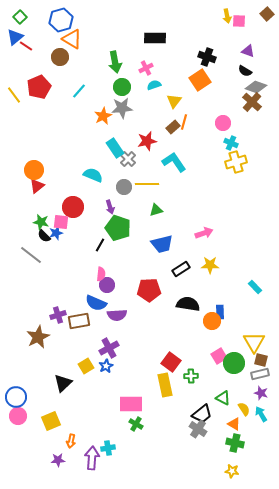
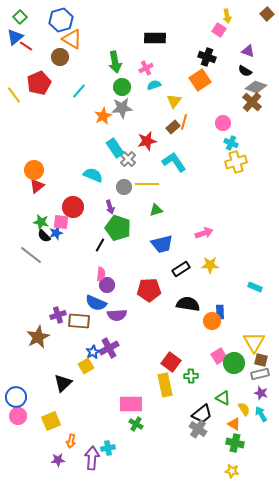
pink square at (239, 21): moved 20 px left, 9 px down; rotated 32 degrees clockwise
red pentagon at (39, 87): moved 4 px up
cyan rectangle at (255, 287): rotated 24 degrees counterclockwise
brown rectangle at (79, 321): rotated 15 degrees clockwise
blue star at (106, 366): moved 13 px left, 14 px up
